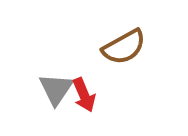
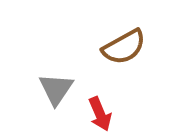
red arrow: moved 16 px right, 19 px down
